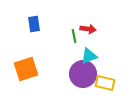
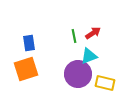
blue rectangle: moved 5 px left, 19 px down
red arrow: moved 5 px right, 4 px down; rotated 42 degrees counterclockwise
purple circle: moved 5 px left
